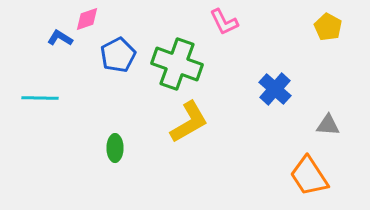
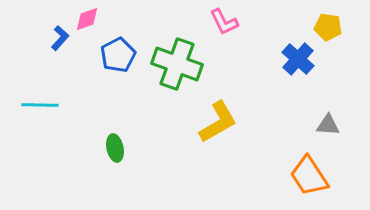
yellow pentagon: rotated 20 degrees counterclockwise
blue L-shape: rotated 100 degrees clockwise
blue cross: moved 23 px right, 30 px up
cyan line: moved 7 px down
yellow L-shape: moved 29 px right
green ellipse: rotated 12 degrees counterclockwise
